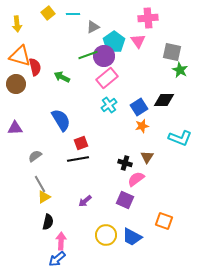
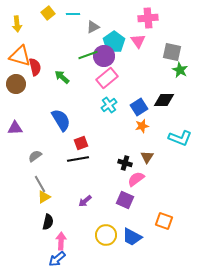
green arrow: rotated 14 degrees clockwise
